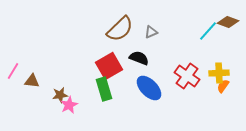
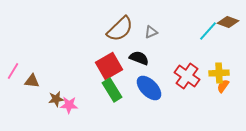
green rectangle: moved 8 px right, 1 px down; rotated 15 degrees counterclockwise
brown star: moved 4 px left, 4 px down
pink star: rotated 30 degrees clockwise
